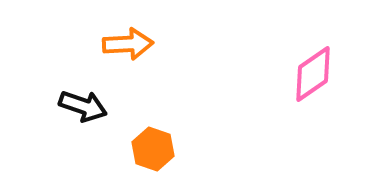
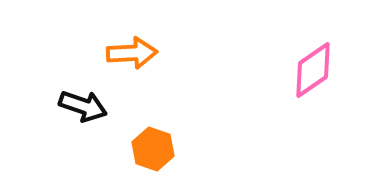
orange arrow: moved 4 px right, 9 px down
pink diamond: moved 4 px up
